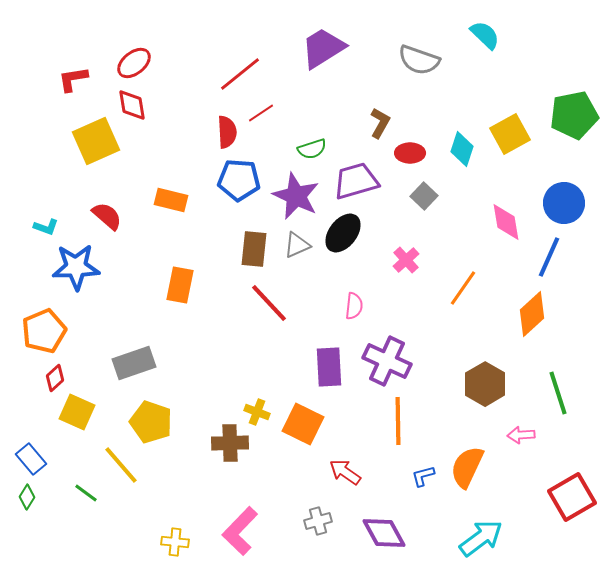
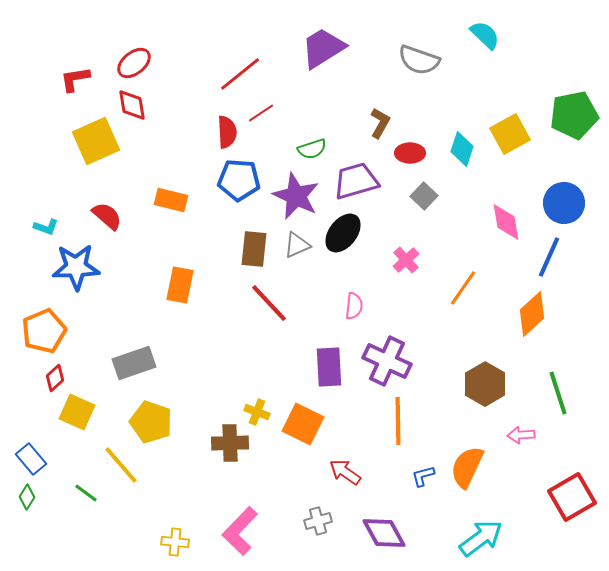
red L-shape at (73, 79): moved 2 px right
